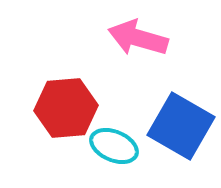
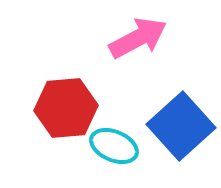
pink arrow: rotated 136 degrees clockwise
blue square: rotated 18 degrees clockwise
